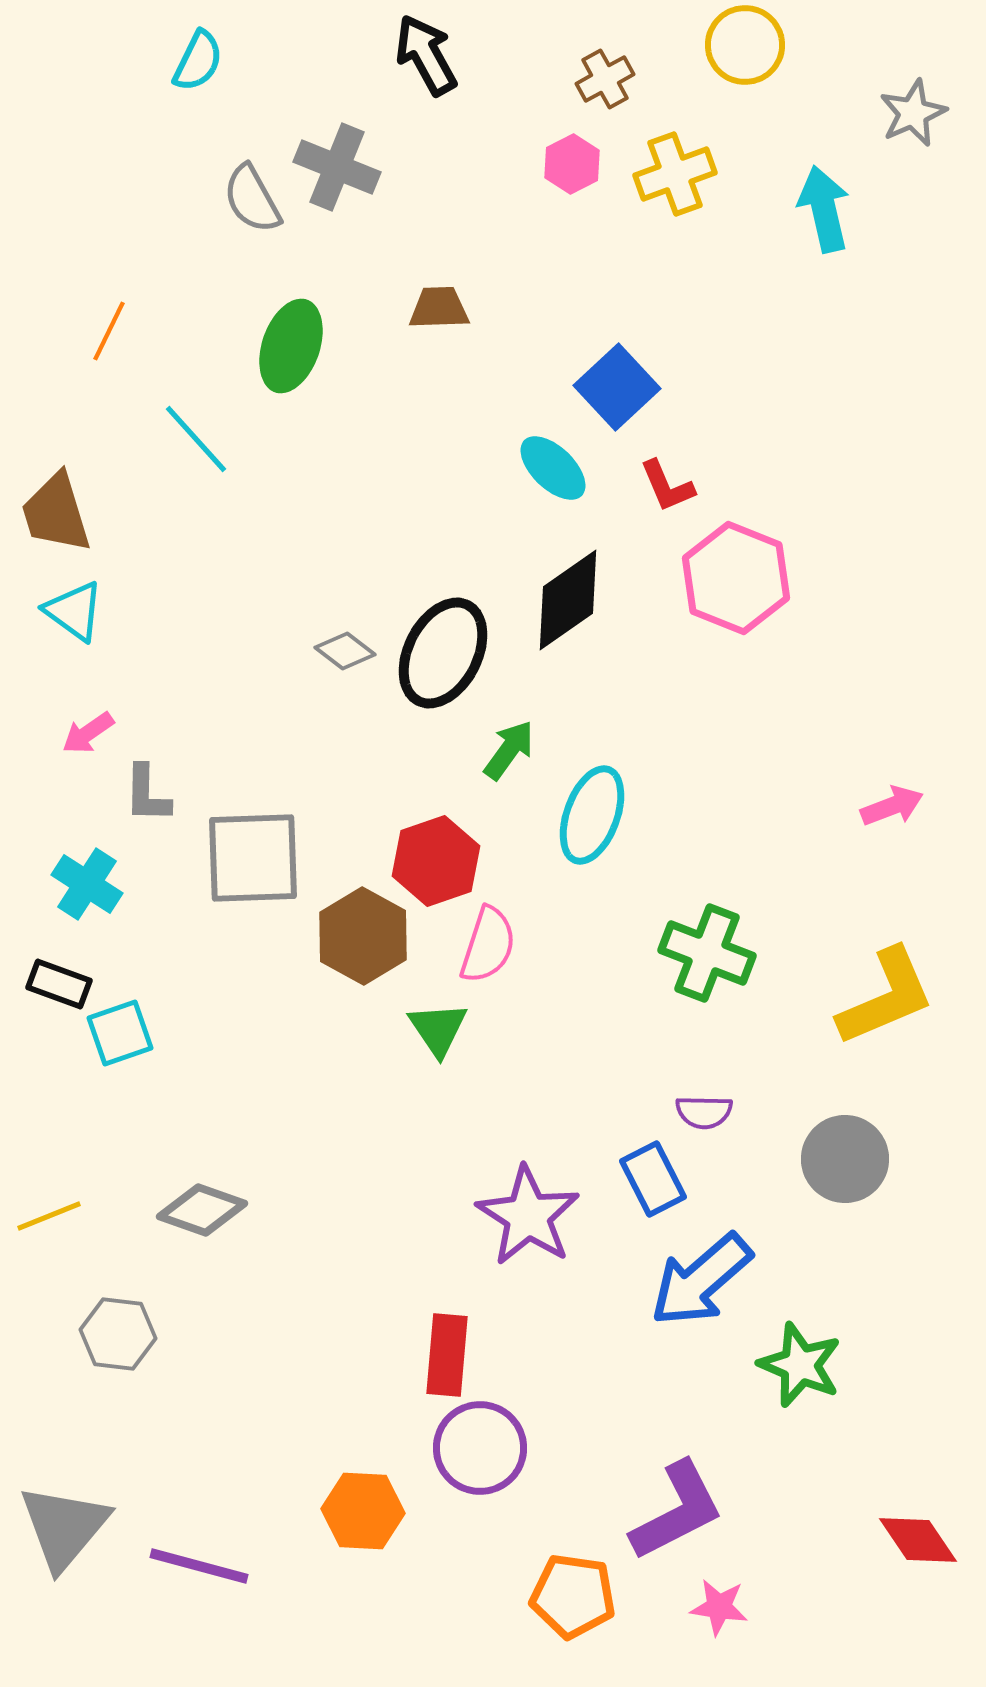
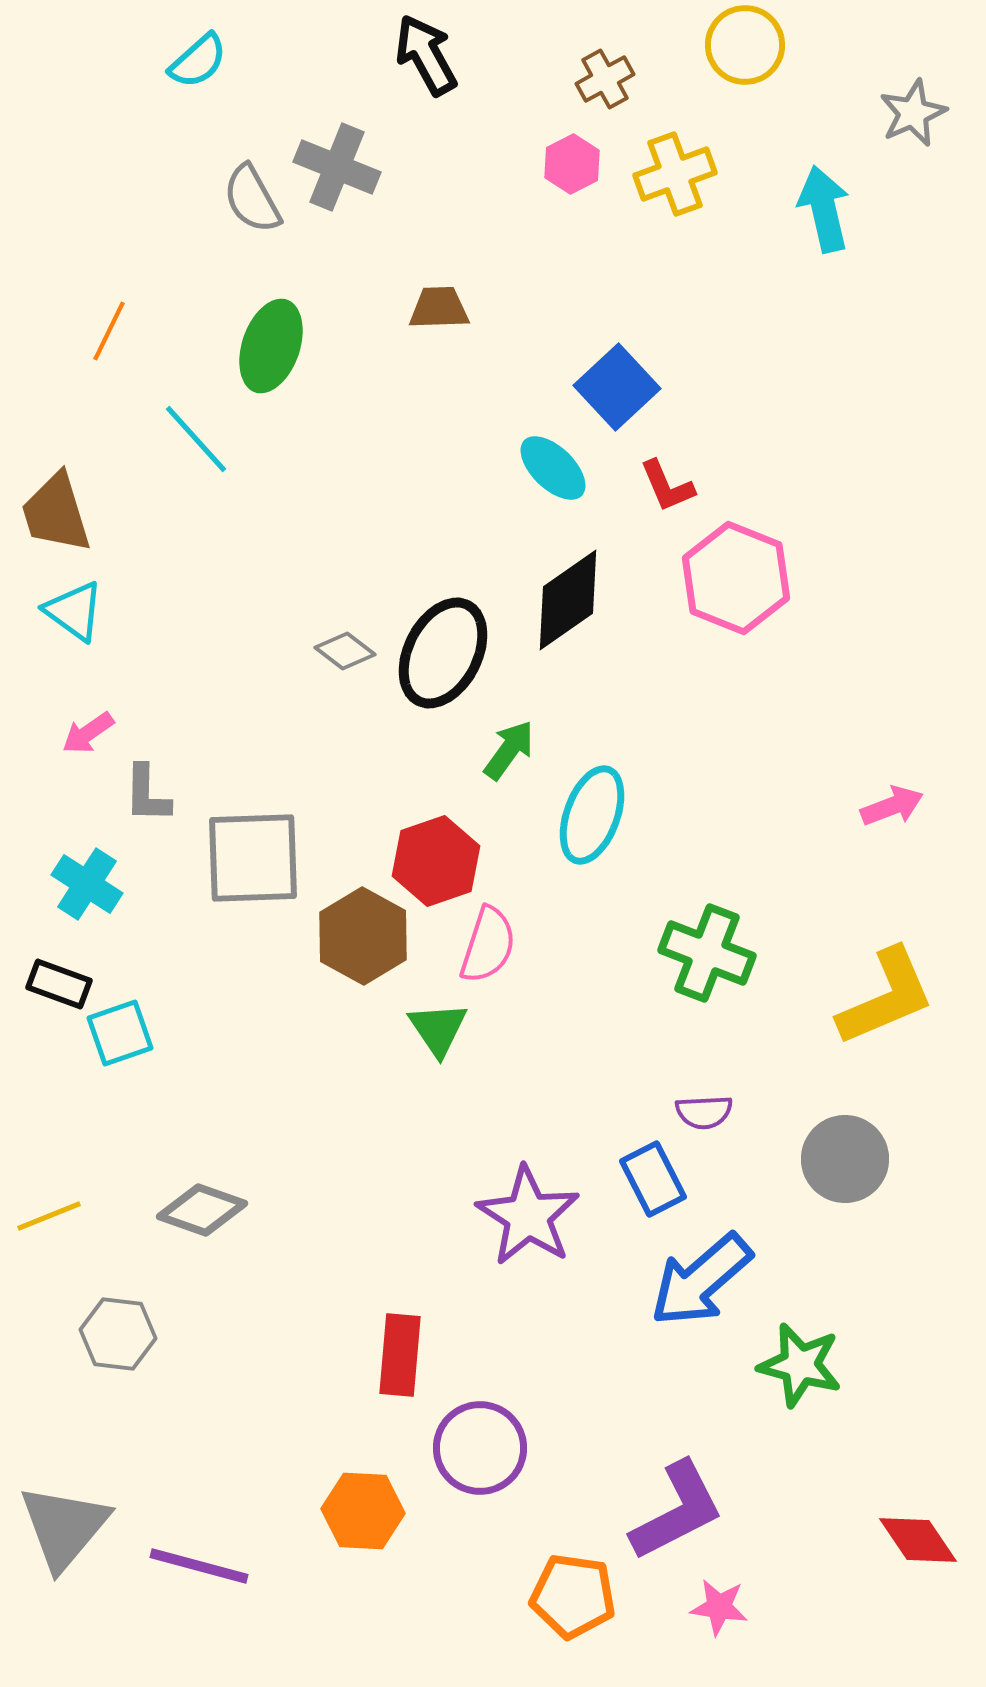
cyan semicircle at (198, 61): rotated 22 degrees clockwise
green ellipse at (291, 346): moved 20 px left
purple semicircle at (704, 1112): rotated 4 degrees counterclockwise
red rectangle at (447, 1355): moved 47 px left
green star at (800, 1365): rotated 8 degrees counterclockwise
